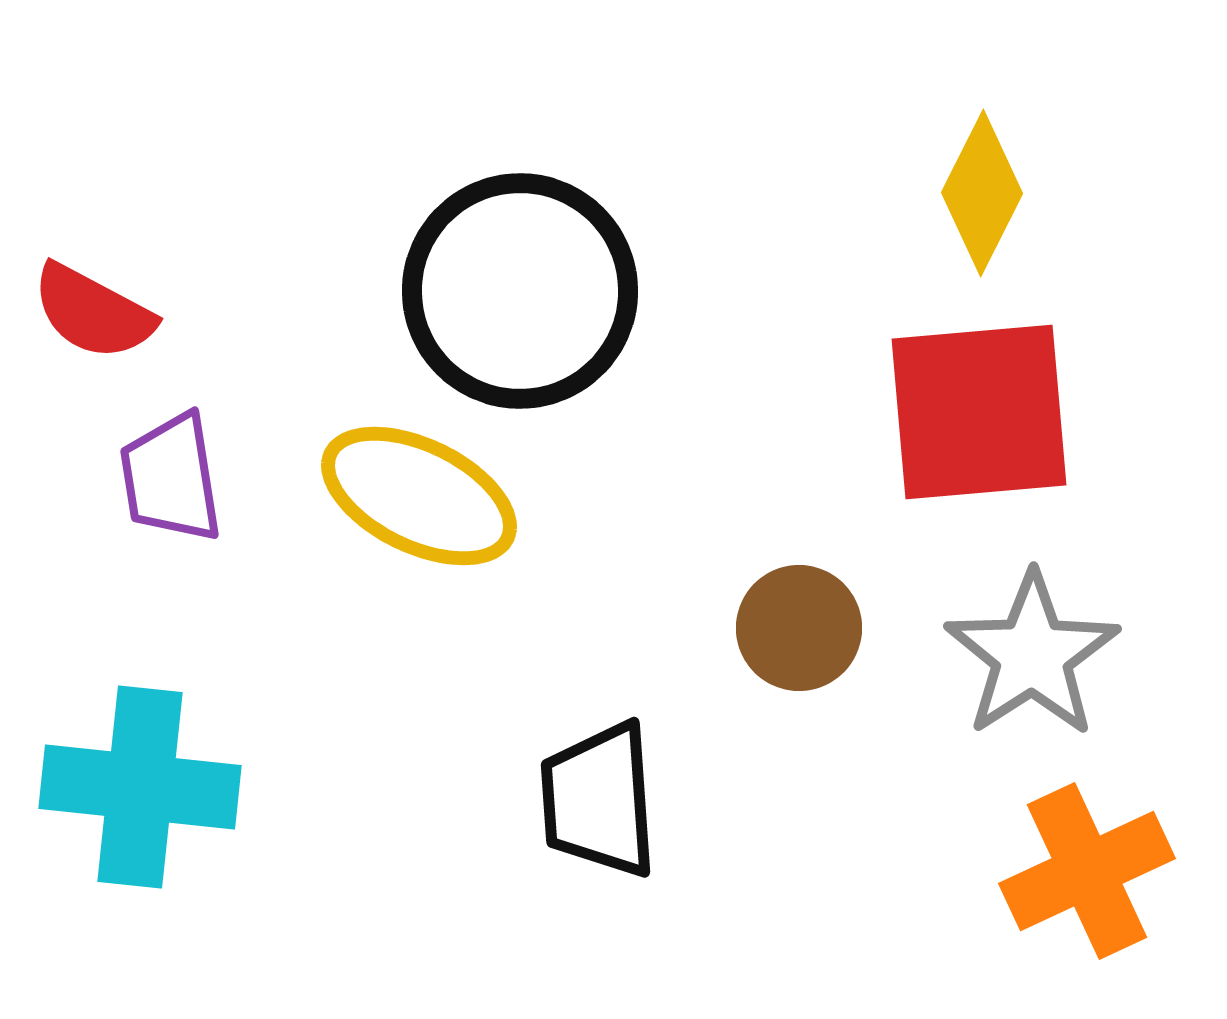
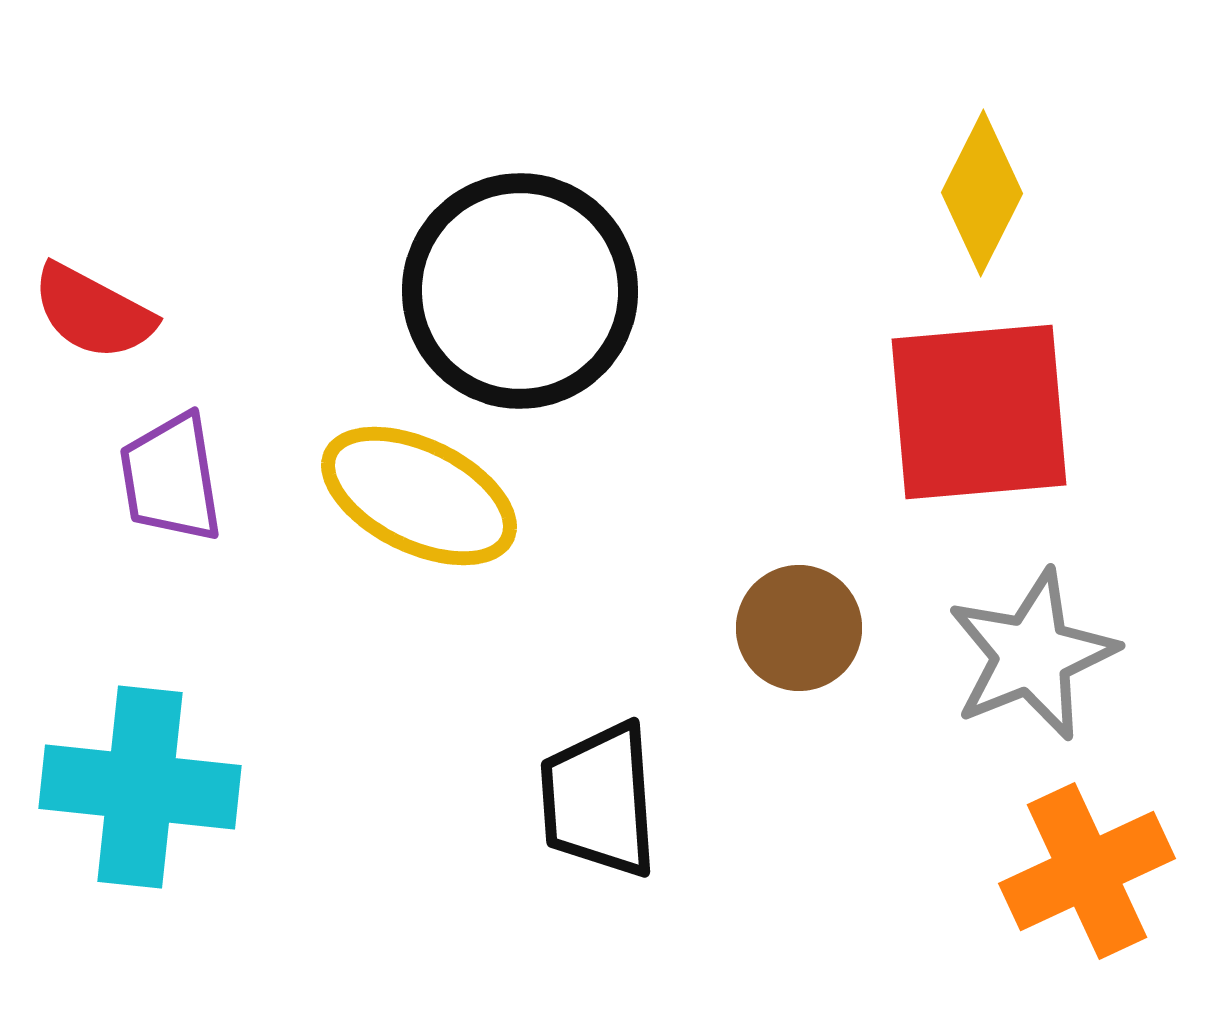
gray star: rotated 11 degrees clockwise
